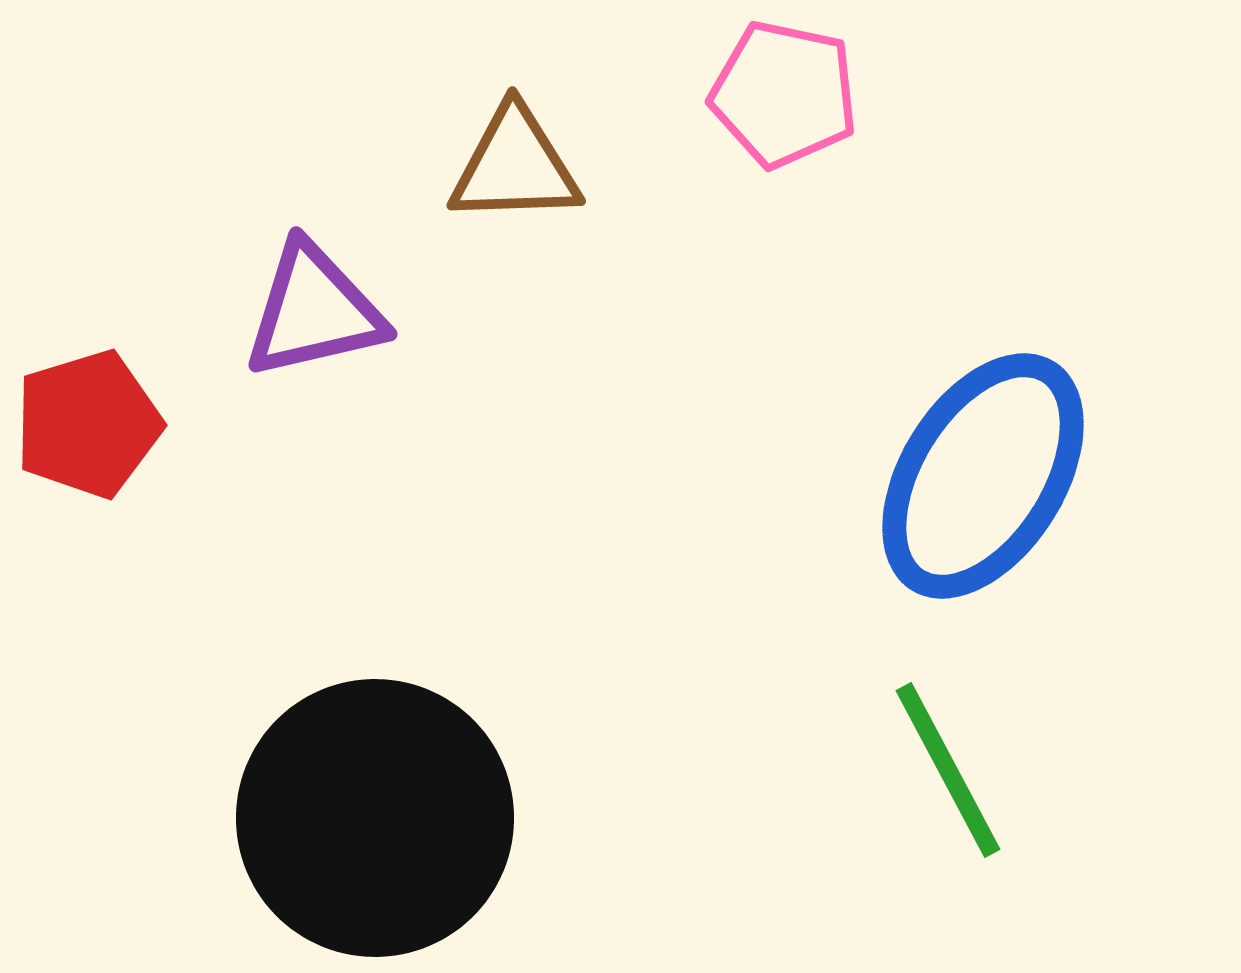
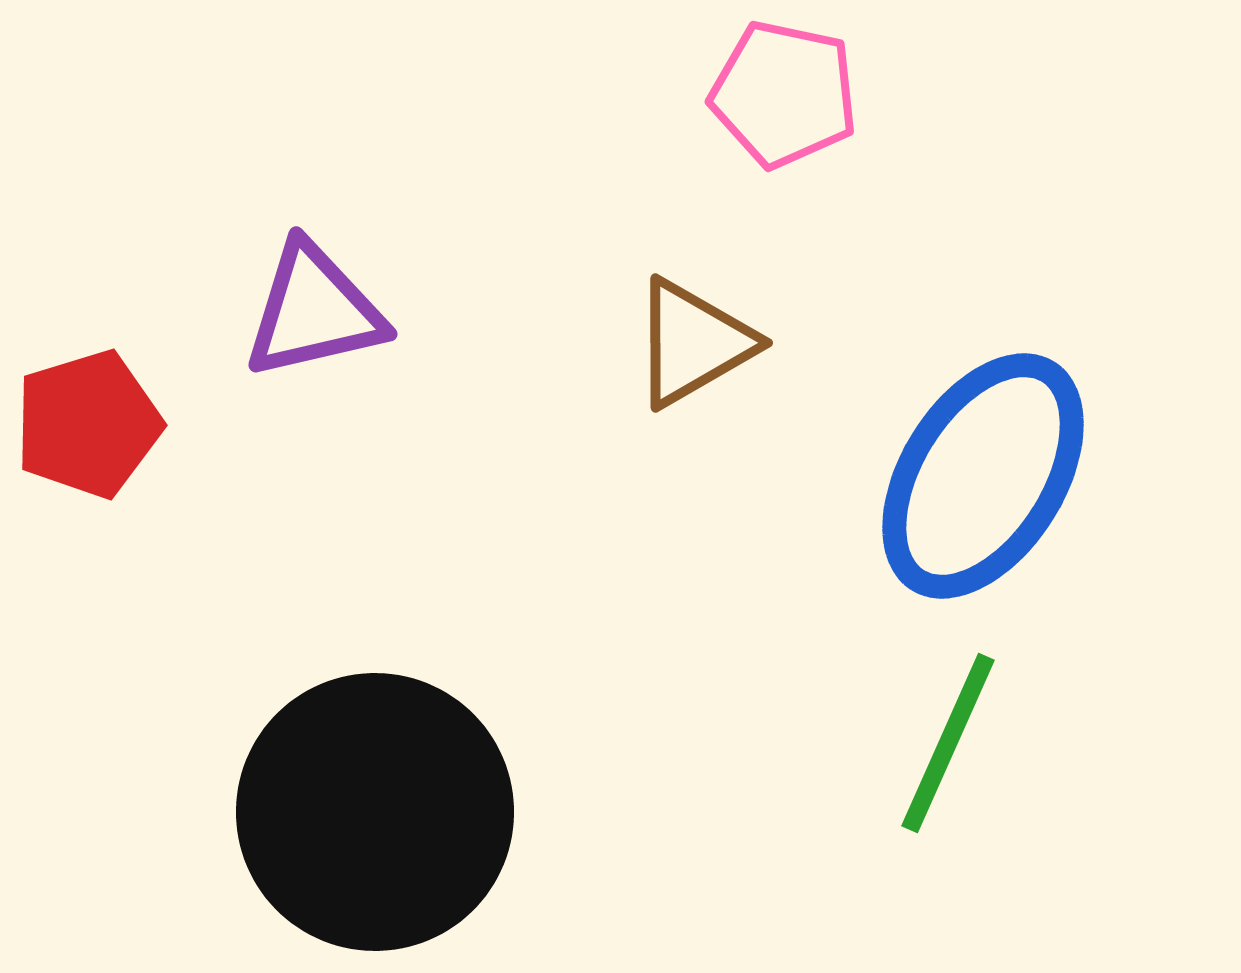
brown triangle: moved 178 px right, 177 px down; rotated 28 degrees counterclockwise
green line: moved 27 px up; rotated 52 degrees clockwise
black circle: moved 6 px up
